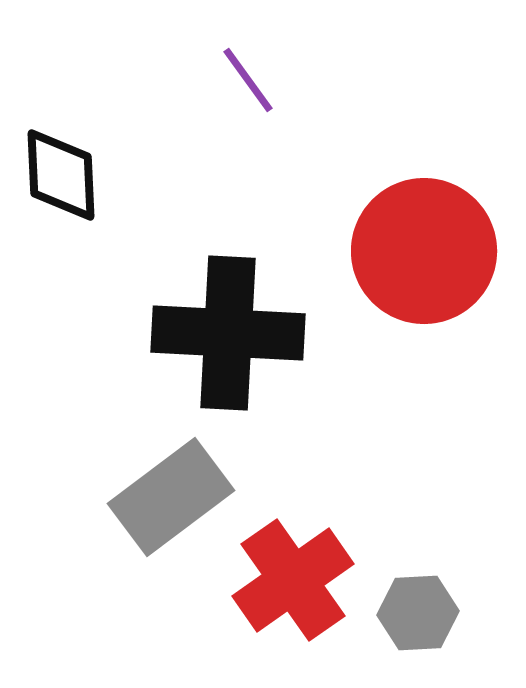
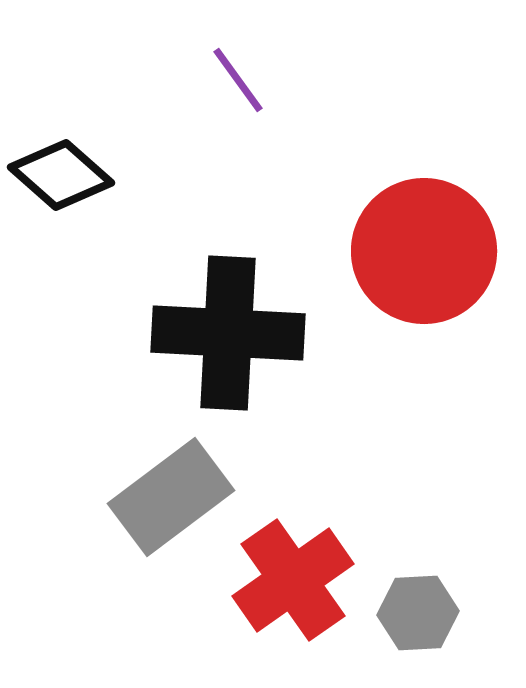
purple line: moved 10 px left
black diamond: rotated 46 degrees counterclockwise
